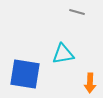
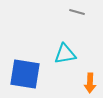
cyan triangle: moved 2 px right
